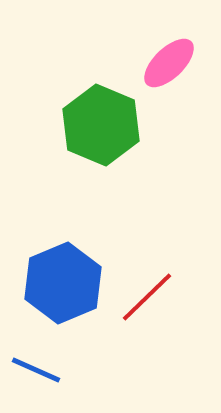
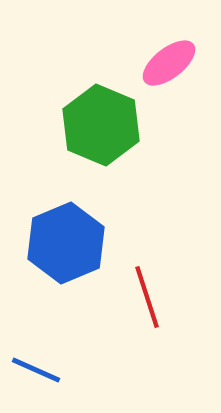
pink ellipse: rotated 6 degrees clockwise
blue hexagon: moved 3 px right, 40 px up
red line: rotated 64 degrees counterclockwise
